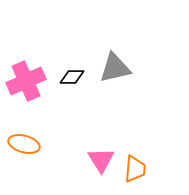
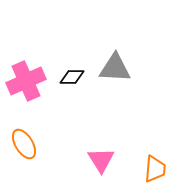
gray triangle: rotated 16 degrees clockwise
orange ellipse: rotated 44 degrees clockwise
orange trapezoid: moved 20 px right
